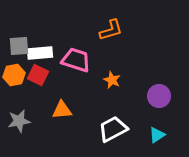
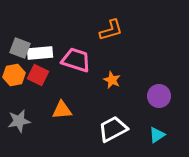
gray square: moved 1 px right, 2 px down; rotated 25 degrees clockwise
